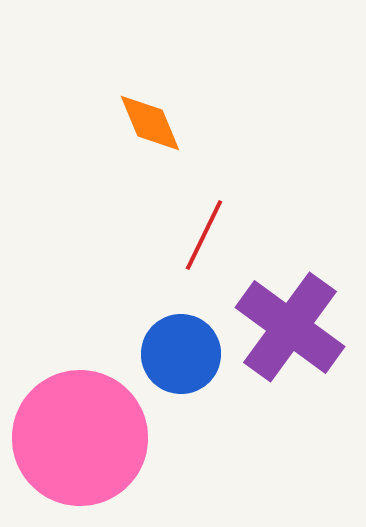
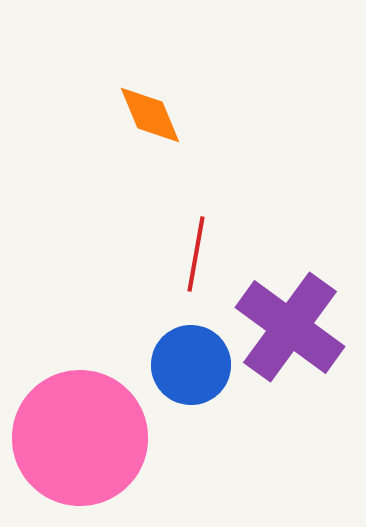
orange diamond: moved 8 px up
red line: moved 8 px left, 19 px down; rotated 16 degrees counterclockwise
blue circle: moved 10 px right, 11 px down
